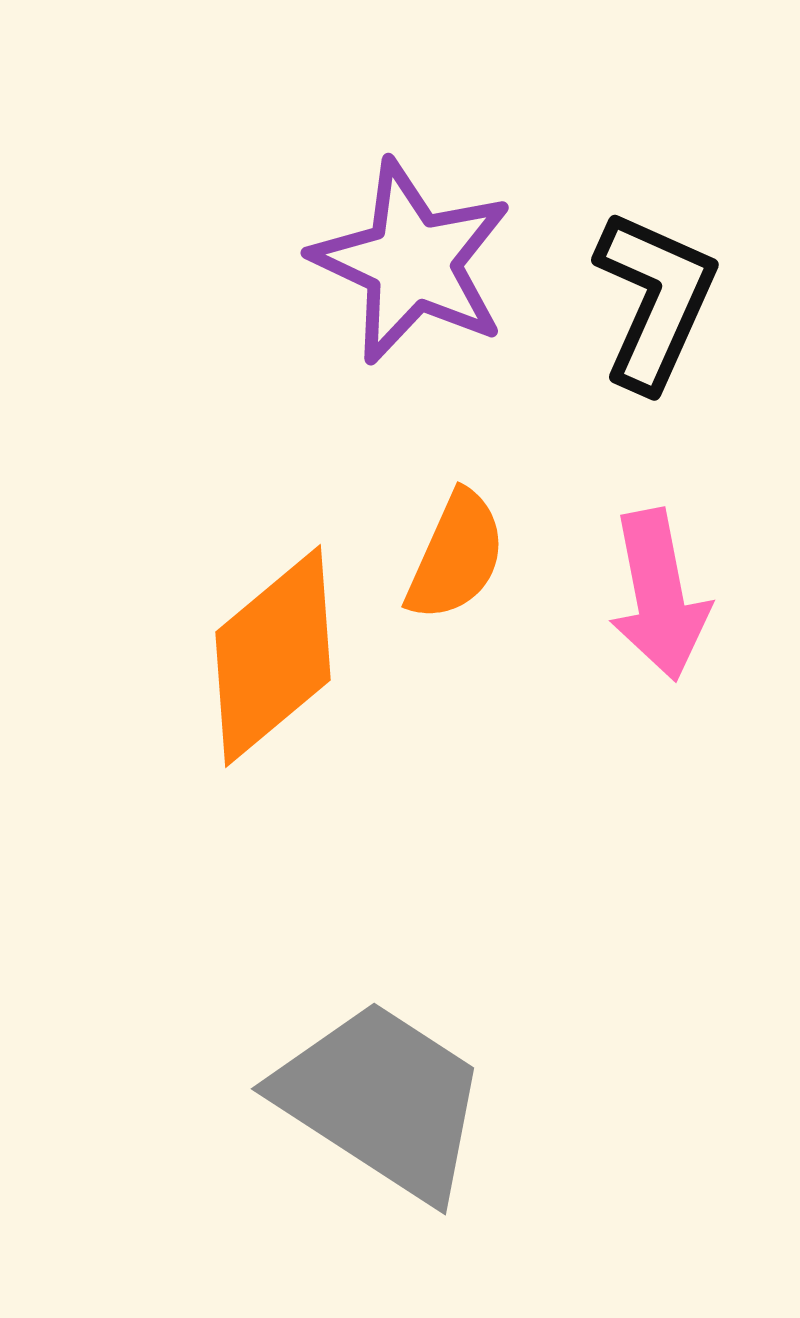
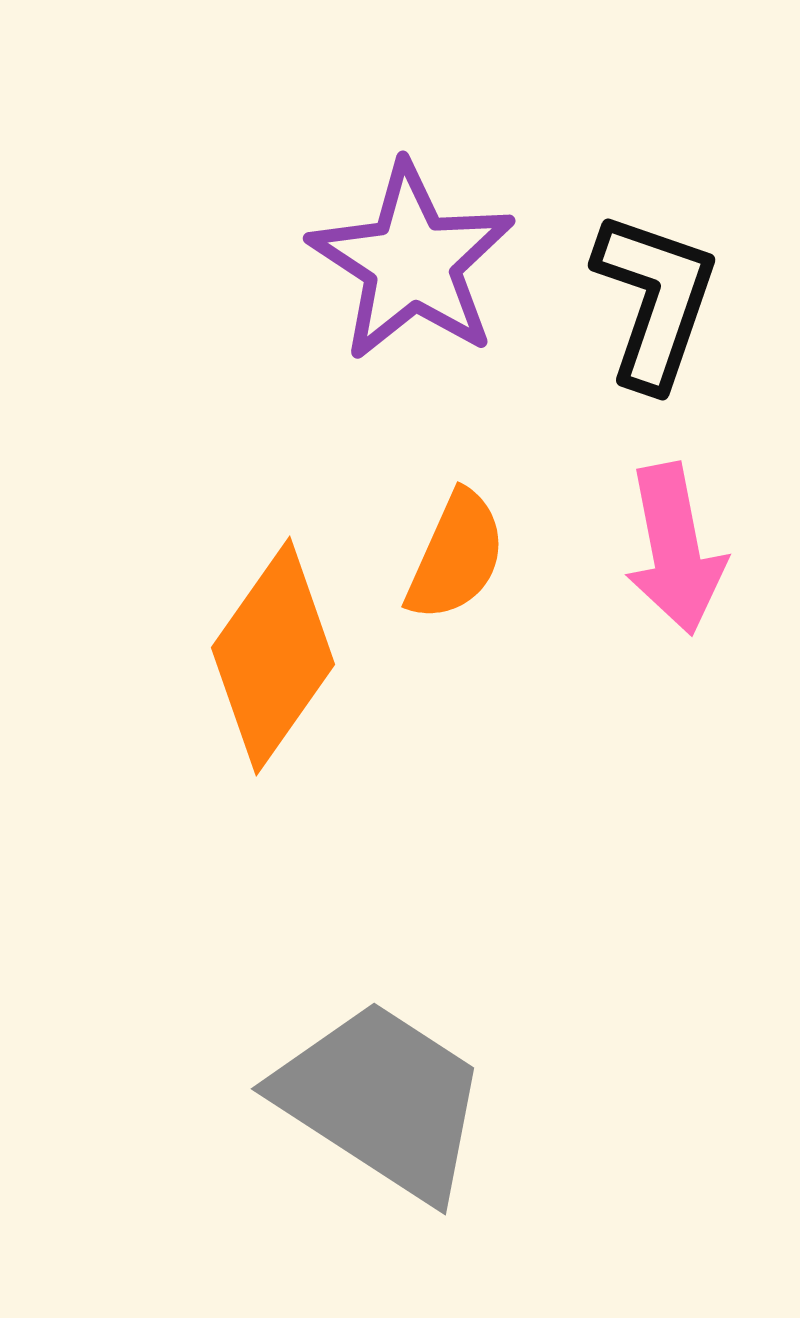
purple star: rotated 8 degrees clockwise
black L-shape: rotated 5 degrees counterclockwise
pink arrow: moved 16 px right, 46 px up
orange diamond: rotated 15 degrees counterclockwise
